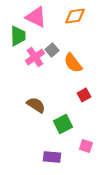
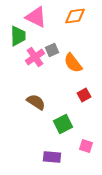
gray square: rotated 16 degrees clockwise
brown semicircle: moved 3 px up
